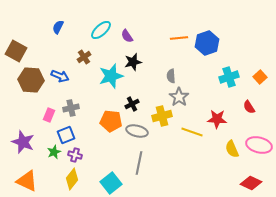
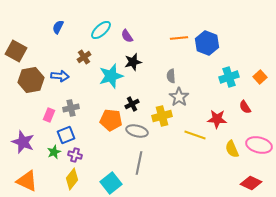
blue hexagon: rotated 20 degrees counterclockwise
blue arrow: rotated 18 degrees counterclockwise
brown hexagon: rotated 15 degrees counterclockwise
red semicircle: moved 4 px left
orange pentagon: moved 1 px up
yellow line: moved 3 px right, 3 px down
